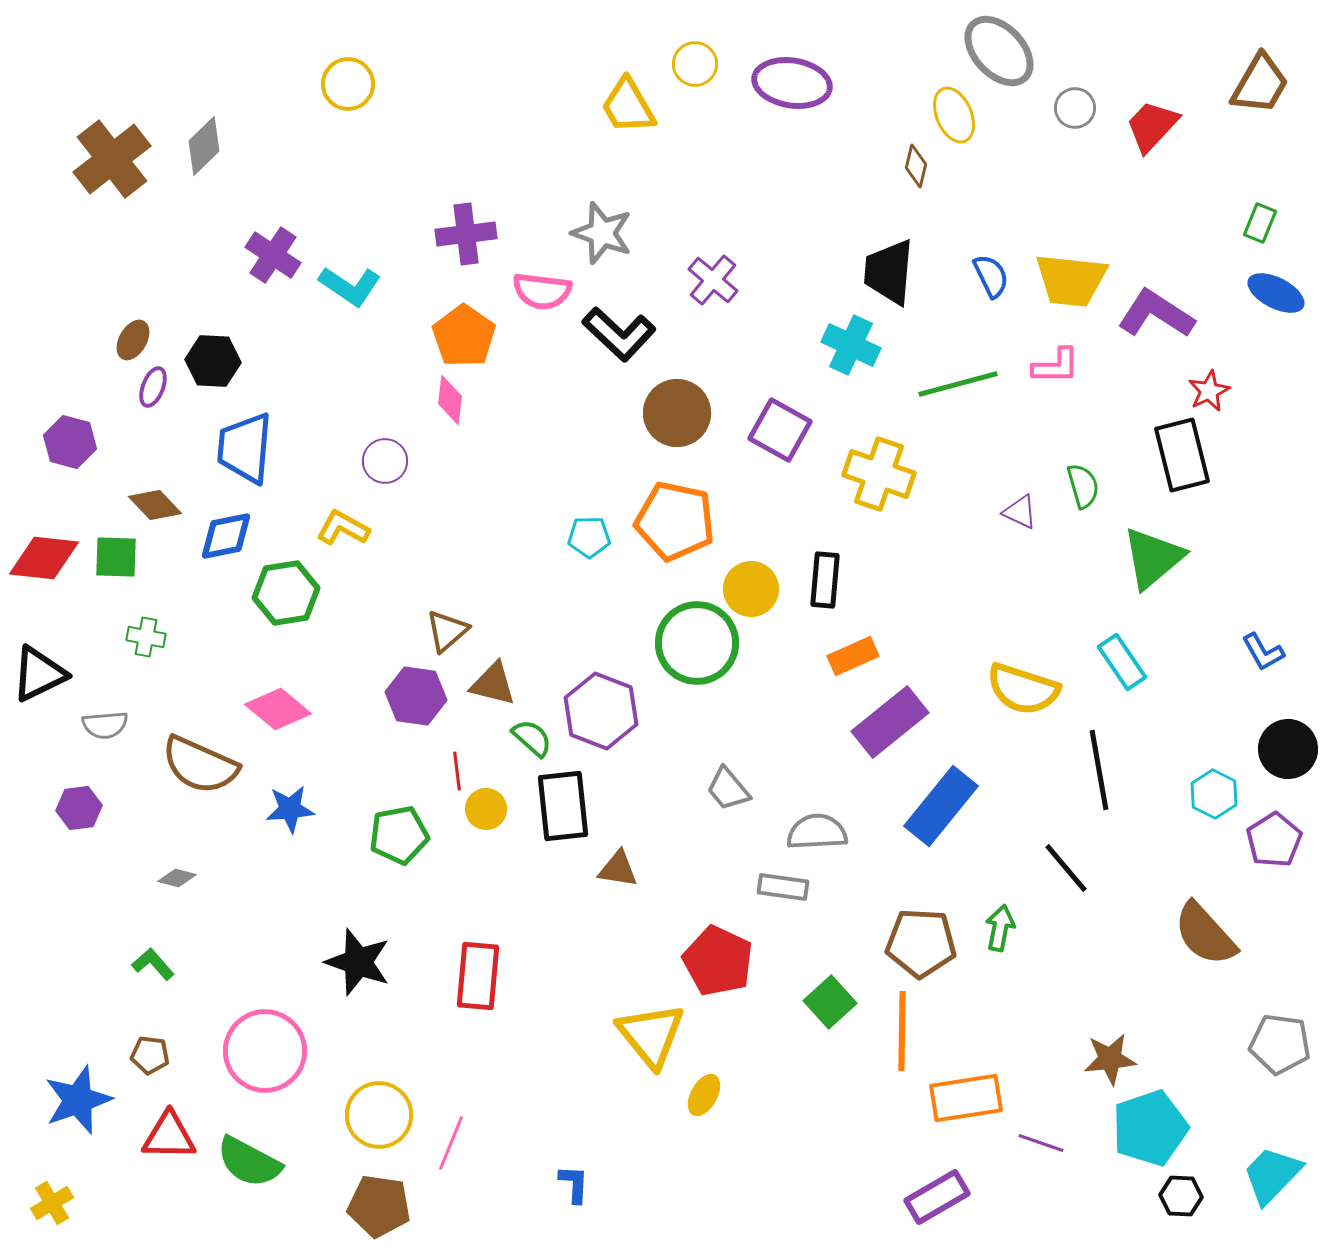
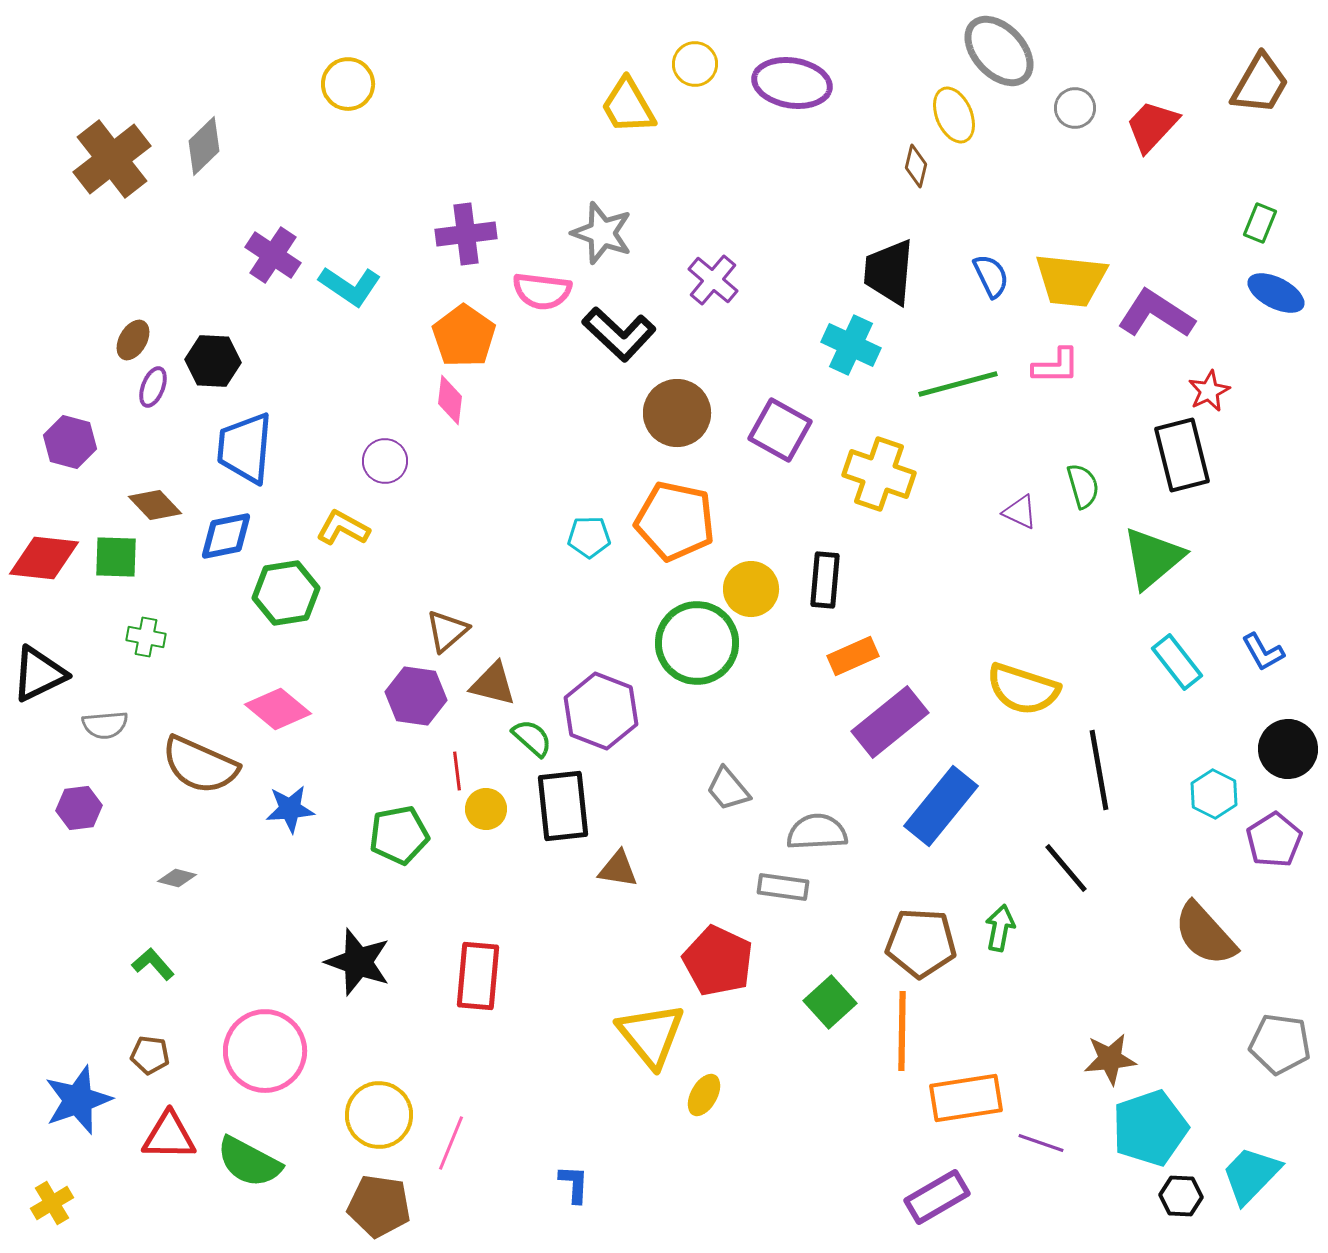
cyan rectangle at (1122, 662): moved 55 px right; rotated 4 degrees counterclockwise
cyan trapezoid at (1272, 1175): moved 21 px left
